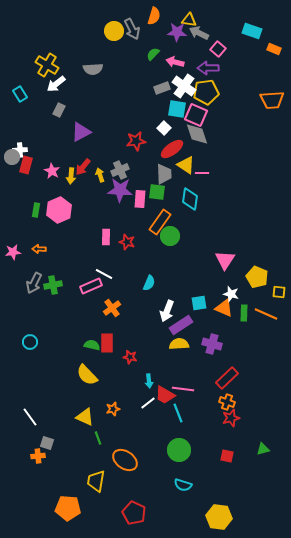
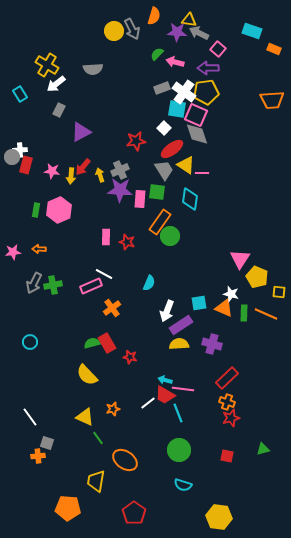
green semicircle at (153, 54): moved 4 px right
white cross at (184, 86): moved 6 px down
pink star at (52, 171): rotated 21 degrees counterclockwise
gray trapezoid at (164, 174): moved 4 px up; rotated 30 degrees counterclockwise
pink triangle at (225, 260): moved 15 px right, 1 px up
red rectangle at (107, 343): rotated 30 degrees counterclockwise
green semicircle at (92, 345): moved 2 px up; rotated 28 degrees counterclockwise
cyan arrow at (149, 381): moved 16 px right, 1 px up; rotated 112 degrees clockwise
green line at (98, 438): rotated 16 degrees counterclockwise
red pentagon at (134, 513): rotated 10 degrees clockwise
